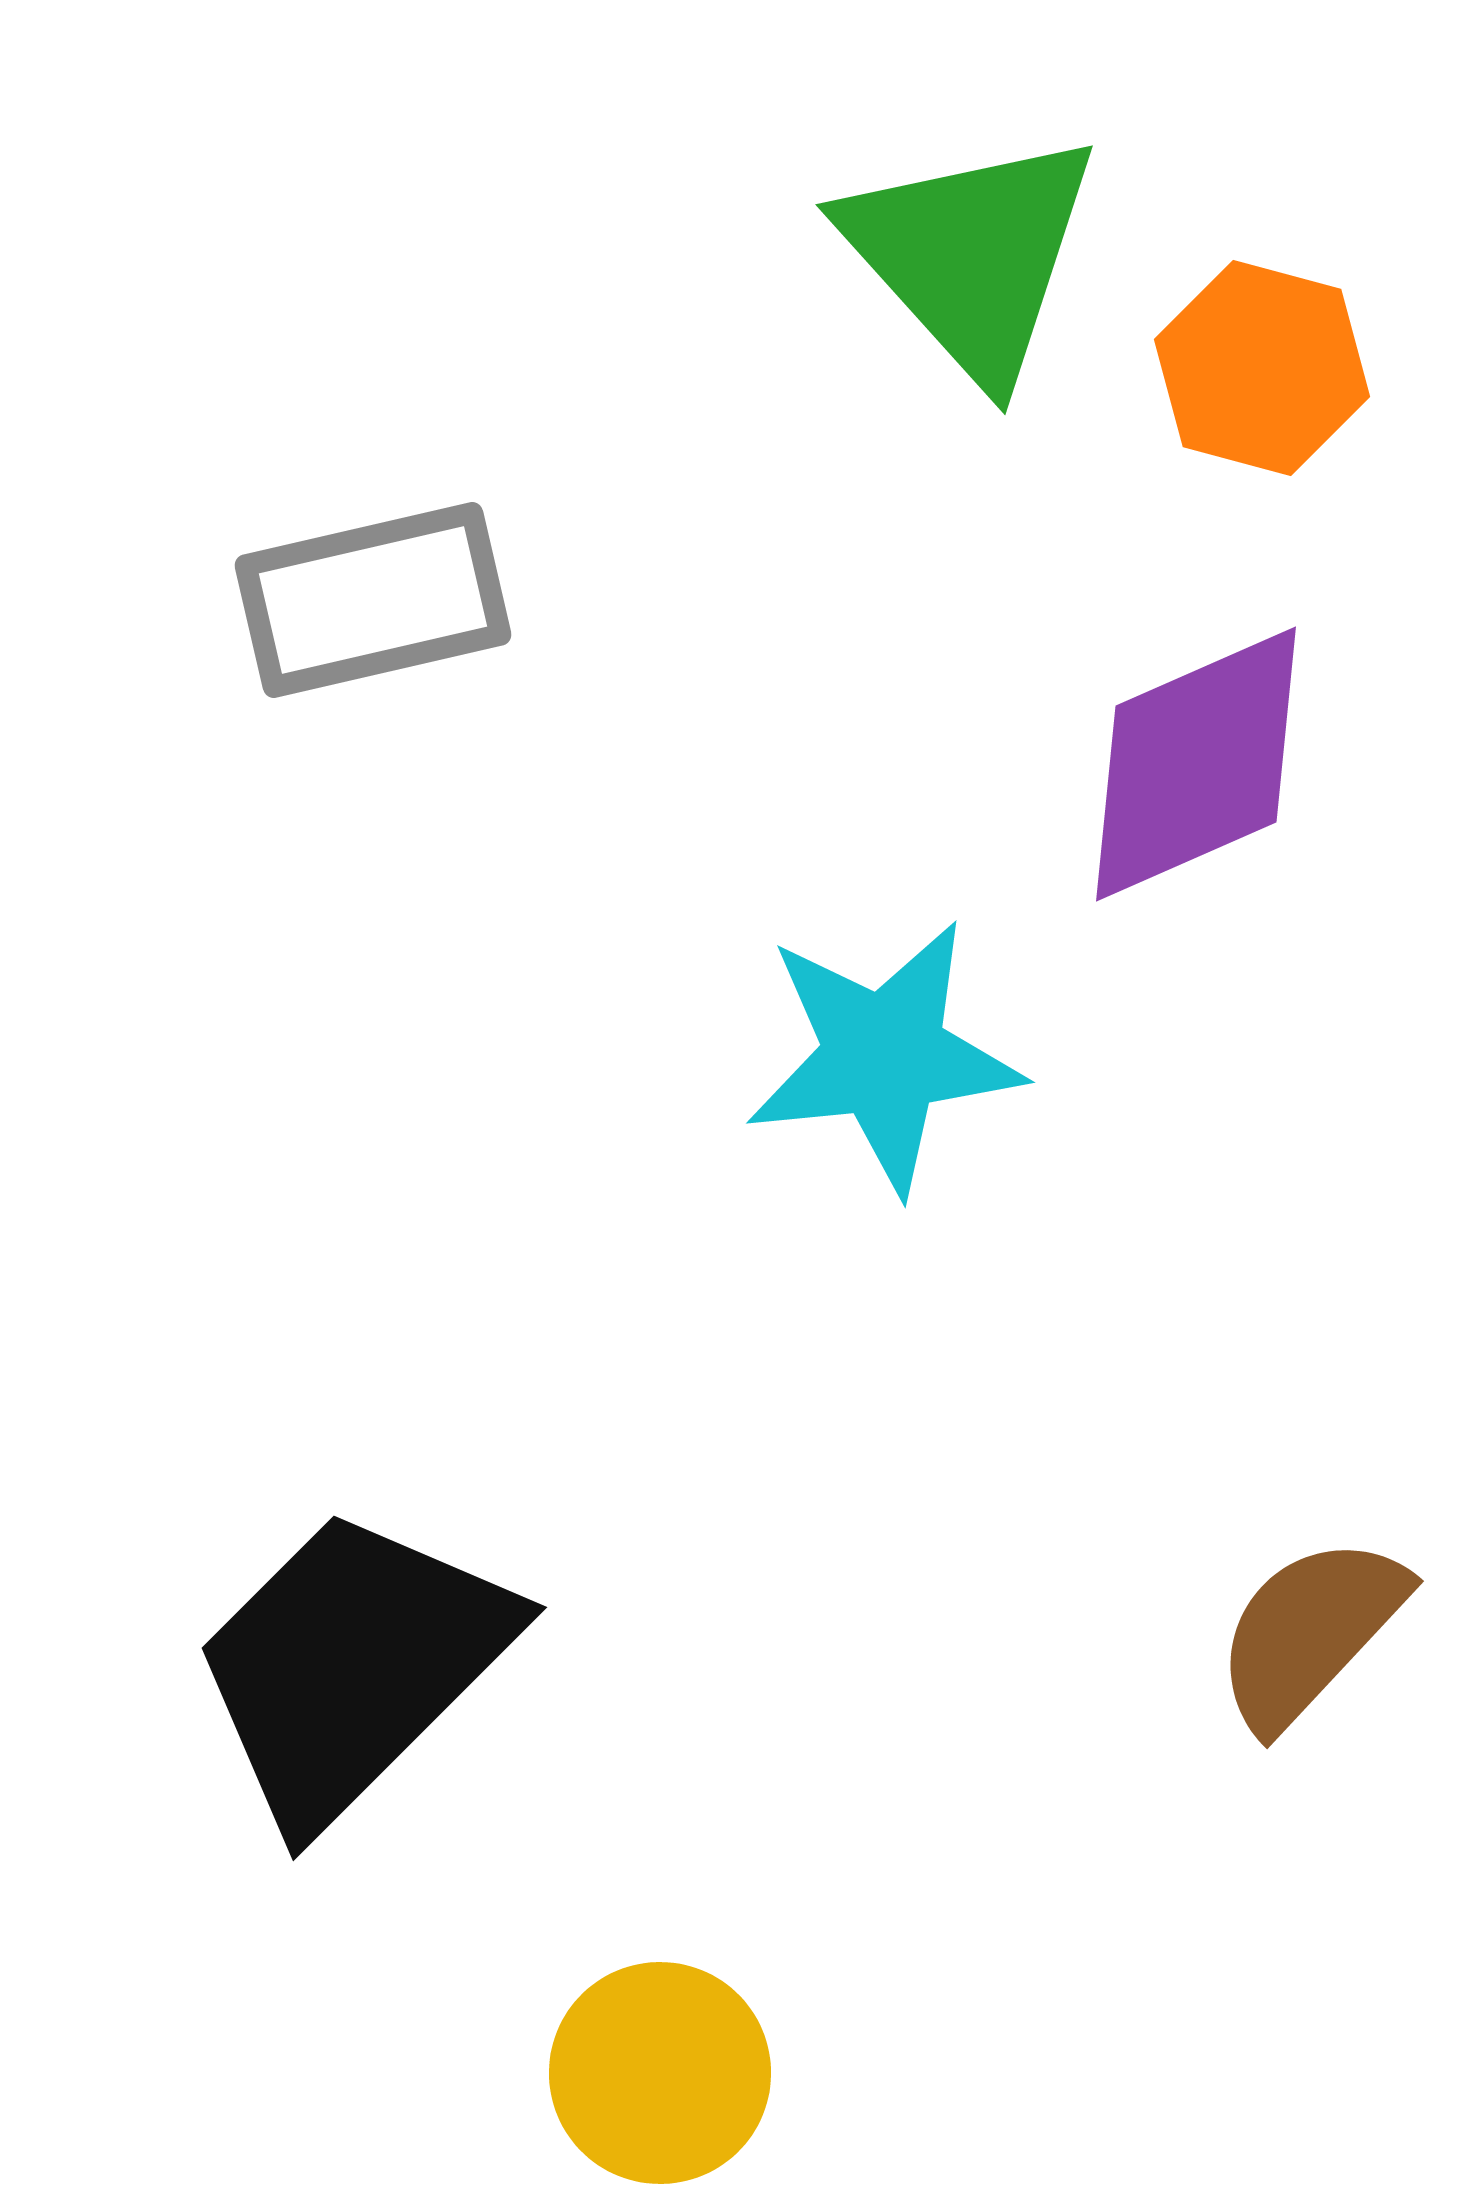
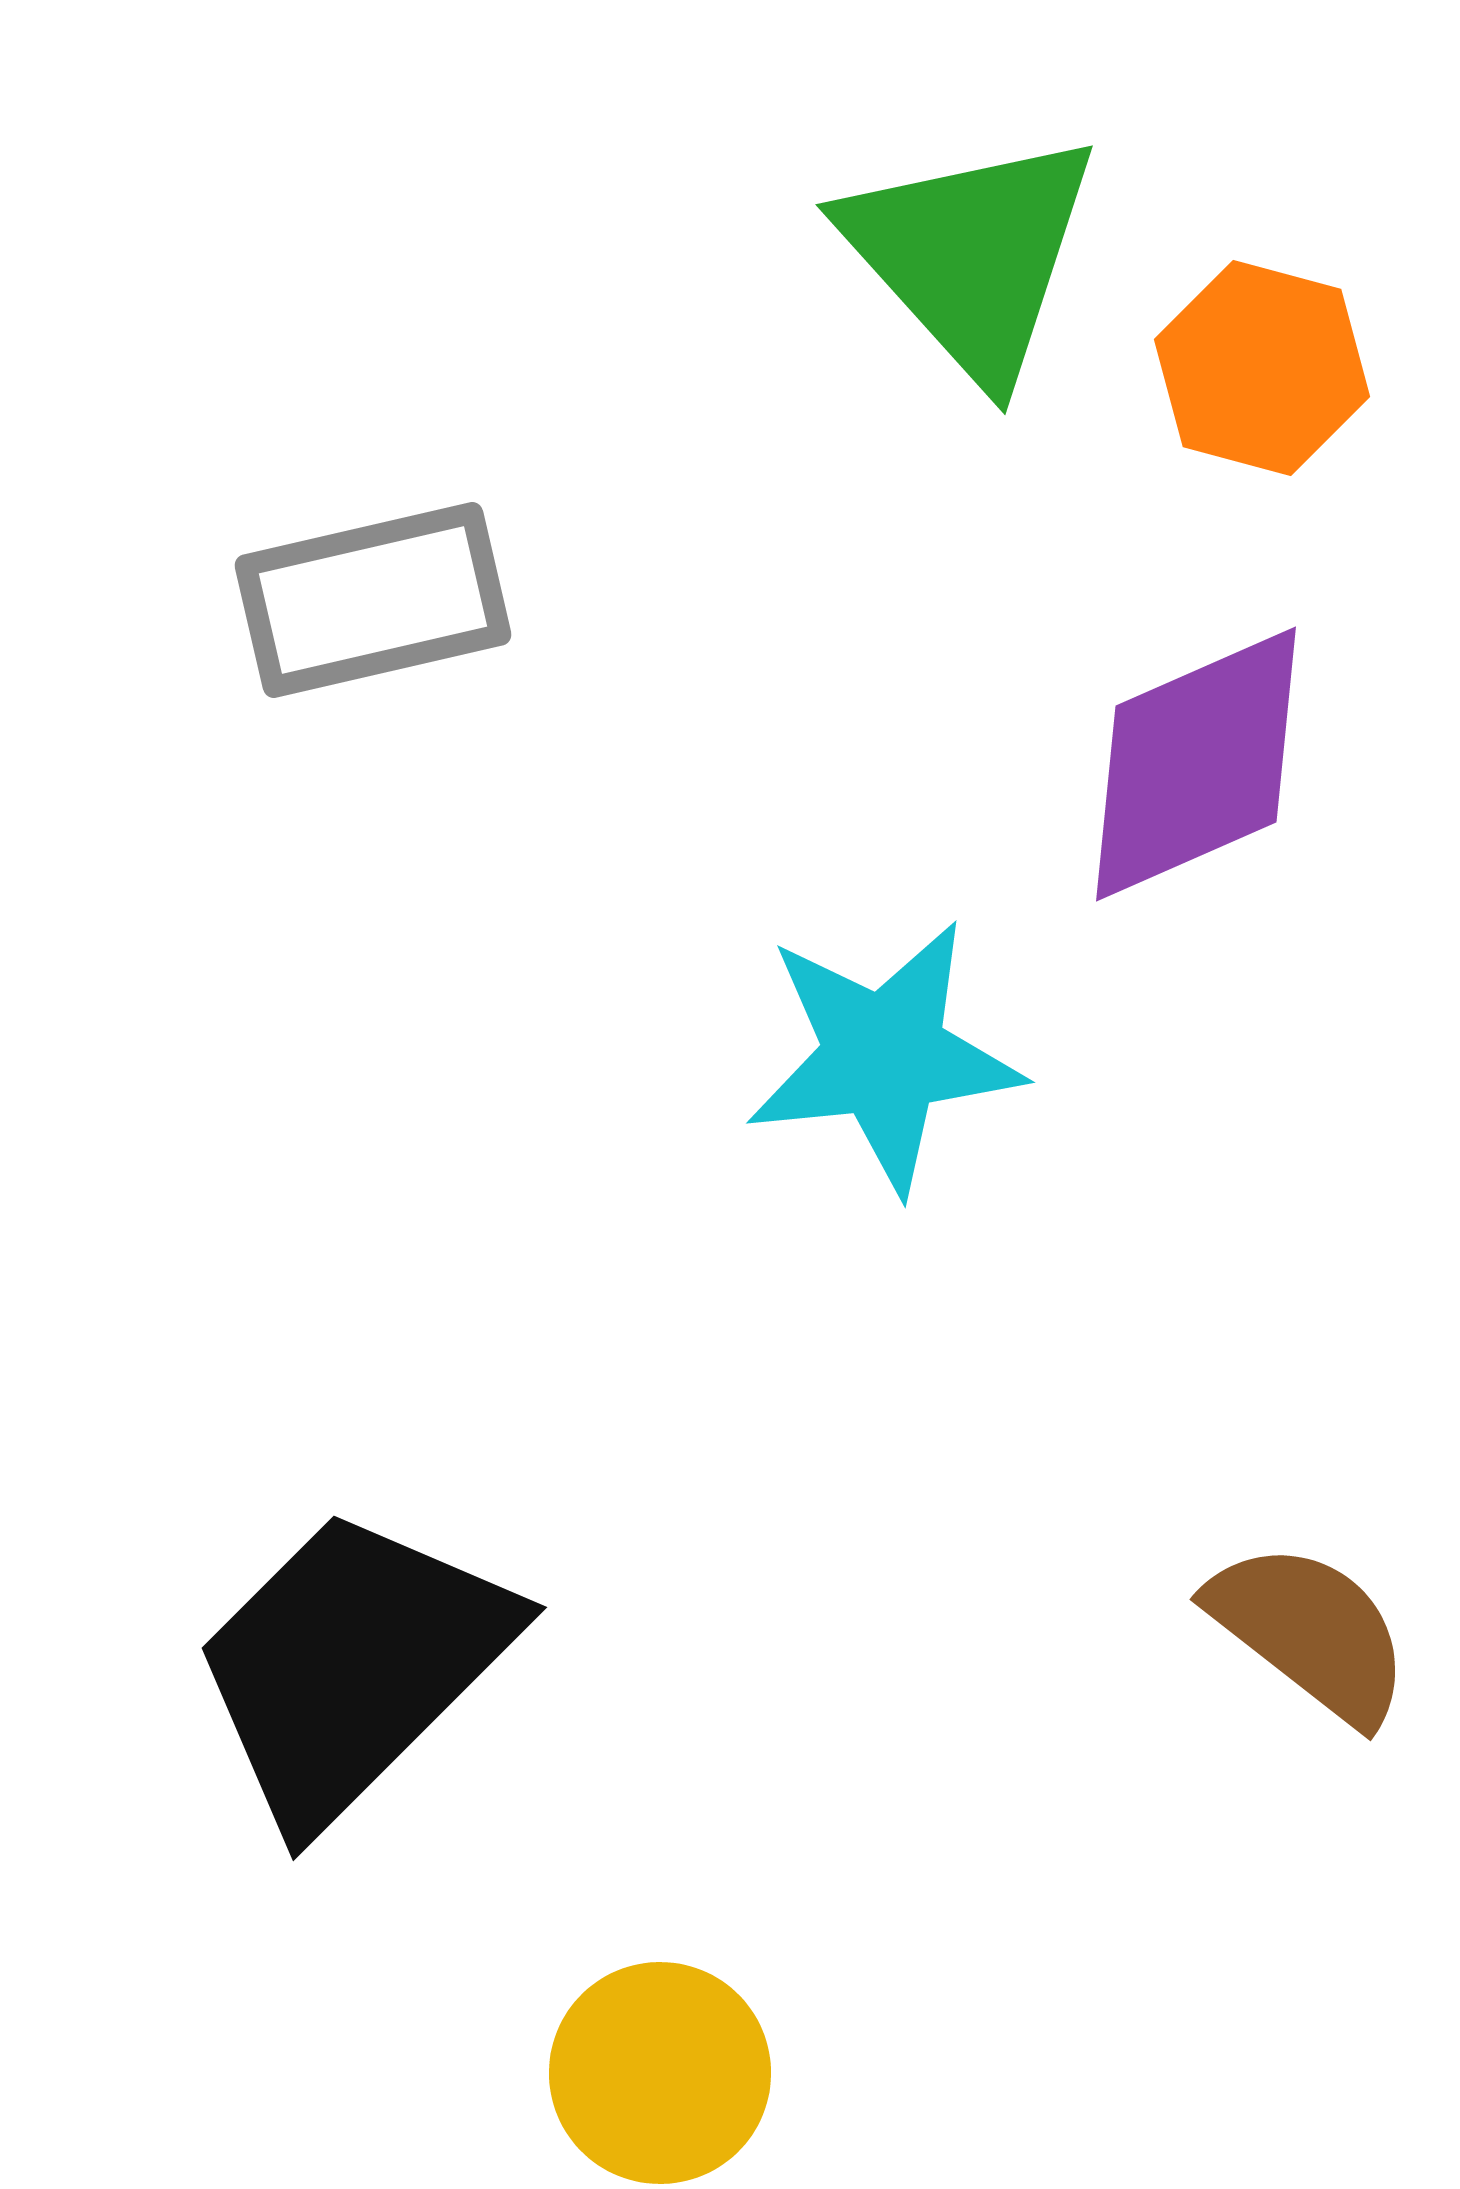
brown semicircle: rotated 85 degrees clockwise
